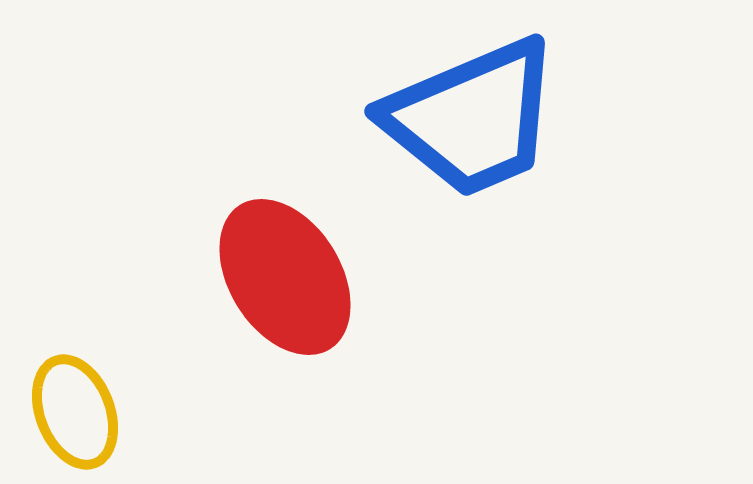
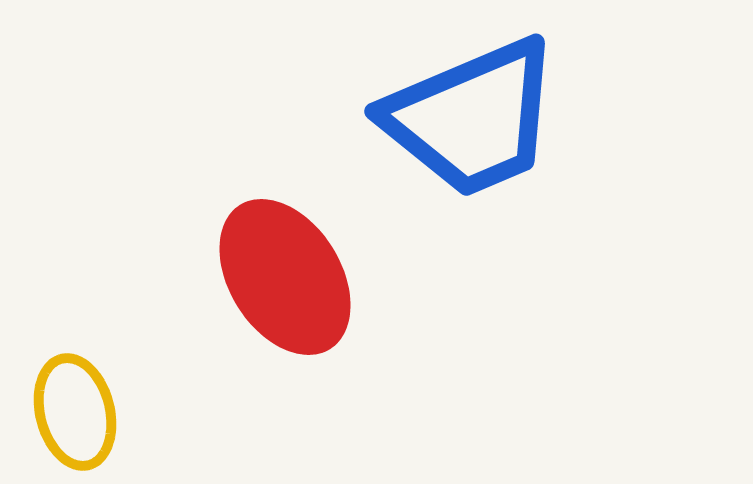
yellow ellipse: rotated 7 degrees clockwise
